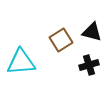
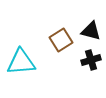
black triangle: moved 1 px left, 1 px up
black cross: moved 2 px right, 5 px up
